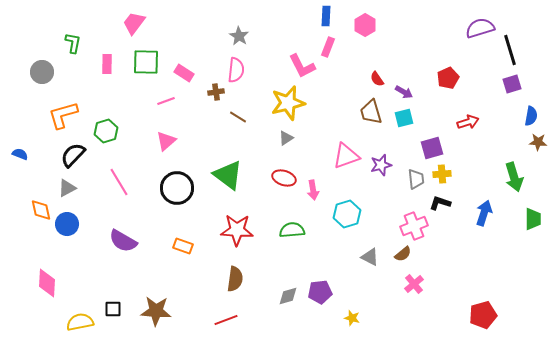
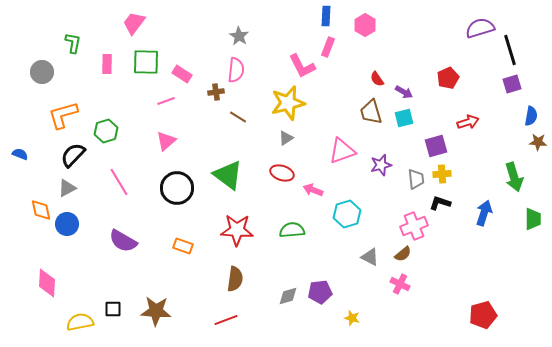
pink rectangle at (184, 73): moved 2 px left, 1 px down
purple square at (432, 148): moved 4 px right, 2 px up
pink triangle at (346, 156): moved 4 px left, 5 px up
red ellipse at (284, 178): moved 2 px left, 5 px up
pink arrow at (313, 190): rotated 120 degrees clockwise
pink cross at (414, 284): moved 14 px left; rotated 24 degrees counterclockwise
